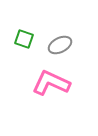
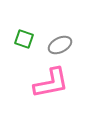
pink L-shape: rotated 144 degrees clockwise
